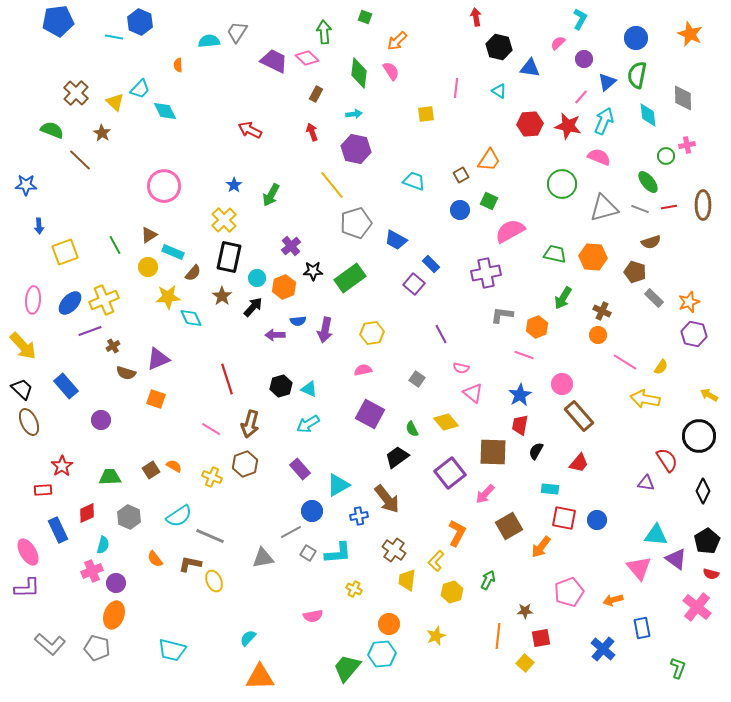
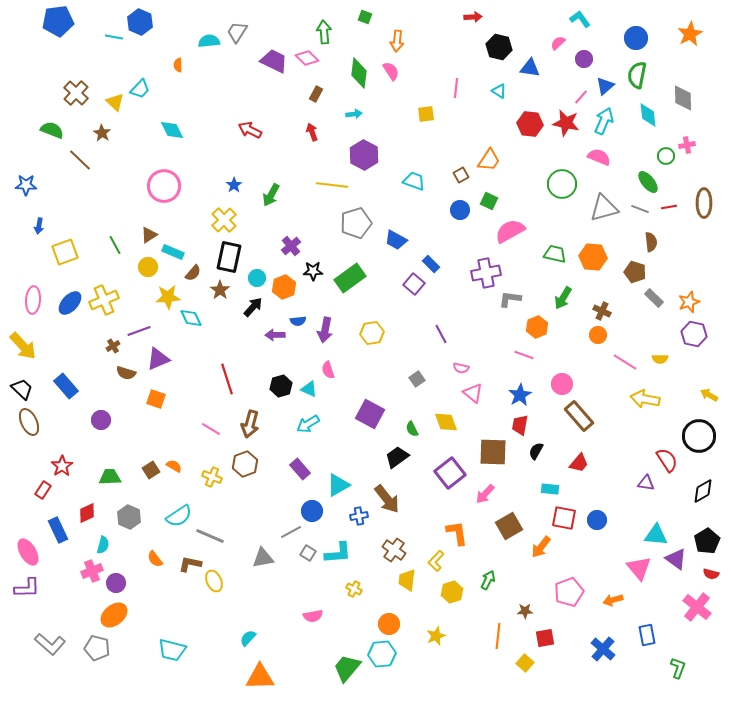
red arrow at (476, 17): moved 3 px left; rotated 96 degrees clockwise
cyan L-shape at (580, 19): rotated 65 degrees counterclockwise
orange star at (690, 34): rotated 20 degrees clockwise
orange arrow at (397, 41): rotated 40 degrees counterclockwise
blue triangle at (607, 82): moved 2 px left, 4 px down
cyan diamond at (165, 111): moved 7 px right, 19 px down
red hexagon at (530, 124): rotated 10 degrees clockwise
red star at (568, 126): moved 2 px left, 3 px up
purple hexagon at (356, 149): moved 8 px right, 6 px down; rotated 16 degrees clockwise
yellow line at (332, 185): rotated 44 degrees counterclockwise
brown ellipse at (703, 205): moved 1 px right, 2 px up
blue arrow at (39, 226): rotated 14 degrees clockwise
brown semicircle at (651, 242): rotated 78 degrees counterclockwise
brown star at (222, 296): moved 2 px left, 6 px up
gray L-shape at (502, 315): moved 8 px right, 16 px up
purple line at (90, 331): moved 49 px right
yellow semicircle at (661, 367): moved 1 px left, 8 px up; rotated 56 degrees clockwise
pink semicircle at (363, 370): moved 35 px left; rotated 96 degrees counterclockwise
gray square at (417, 379): rotated 21 degrees clockwise
yellow diamond at (446, 422): rotated 20 degrees clockwise
red rectangle at (43, 490): rotated 54 degrees counterclockwise
black diamond at (703, 491): rotated 35 degrees clockwise
orange L-shape at (457, 533): rotated 36 degrees counterclockwise
orange ellipse at (114, 615): rotated 32 degrees clockwise
blue rectangle at (642, 628): moved 5 px right, 7 px down
red square at (541, 638): moved 4 px right
